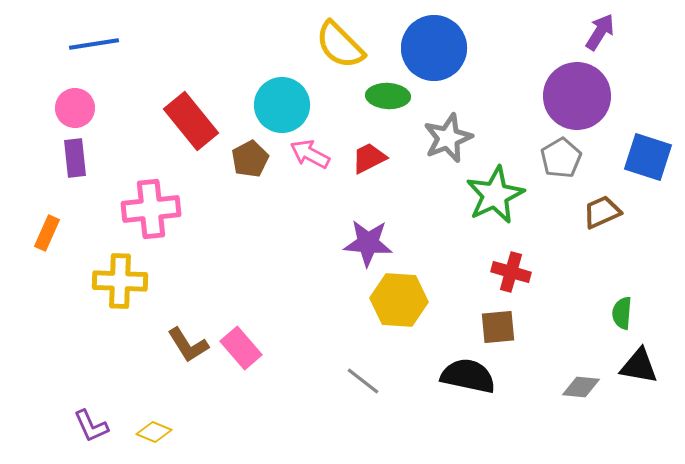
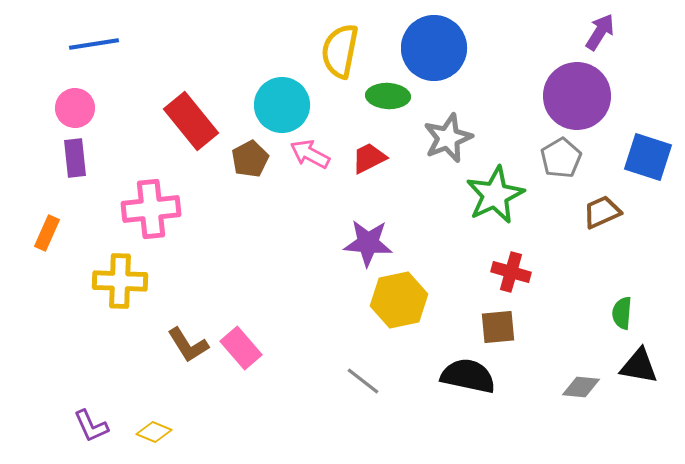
yellow semicircle: moved 6 px down; rotated 56 degrees clockwise
yellow hexagon: rotated 16 degrees counterclockwise
